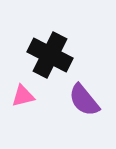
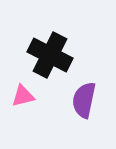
purple semicircle: rotated 51 degrees clockwise
